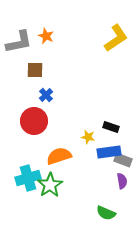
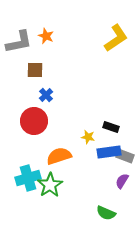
gray rectangle: moved 2 px right, 4 px up
purple semicircle: rotated 140 degrees counterclockwise
